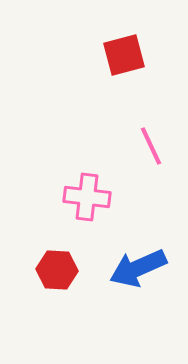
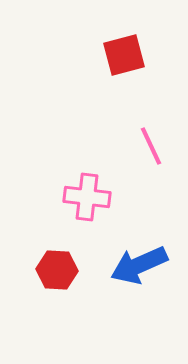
blue arrow: moved 1 px right, 3 px up
